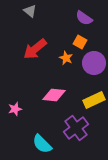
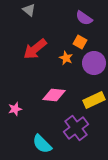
gray triangle: moved 1 px left, 1 px up
